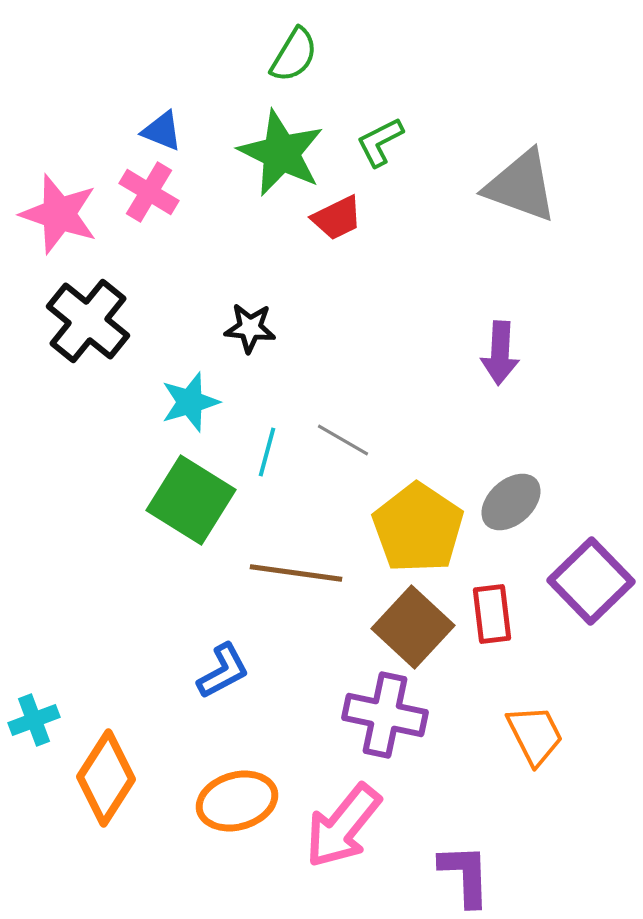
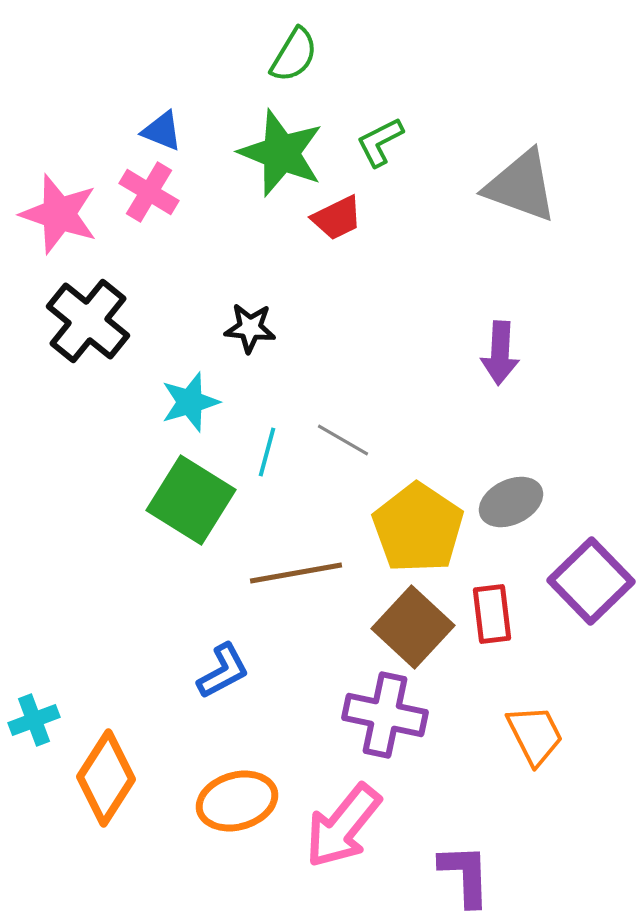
green star: rotated 4 degrees counterclockwise
gray ellipse: rotated 16 degrees clockwise
brown line: rotated 18 degrees counterclockwise
